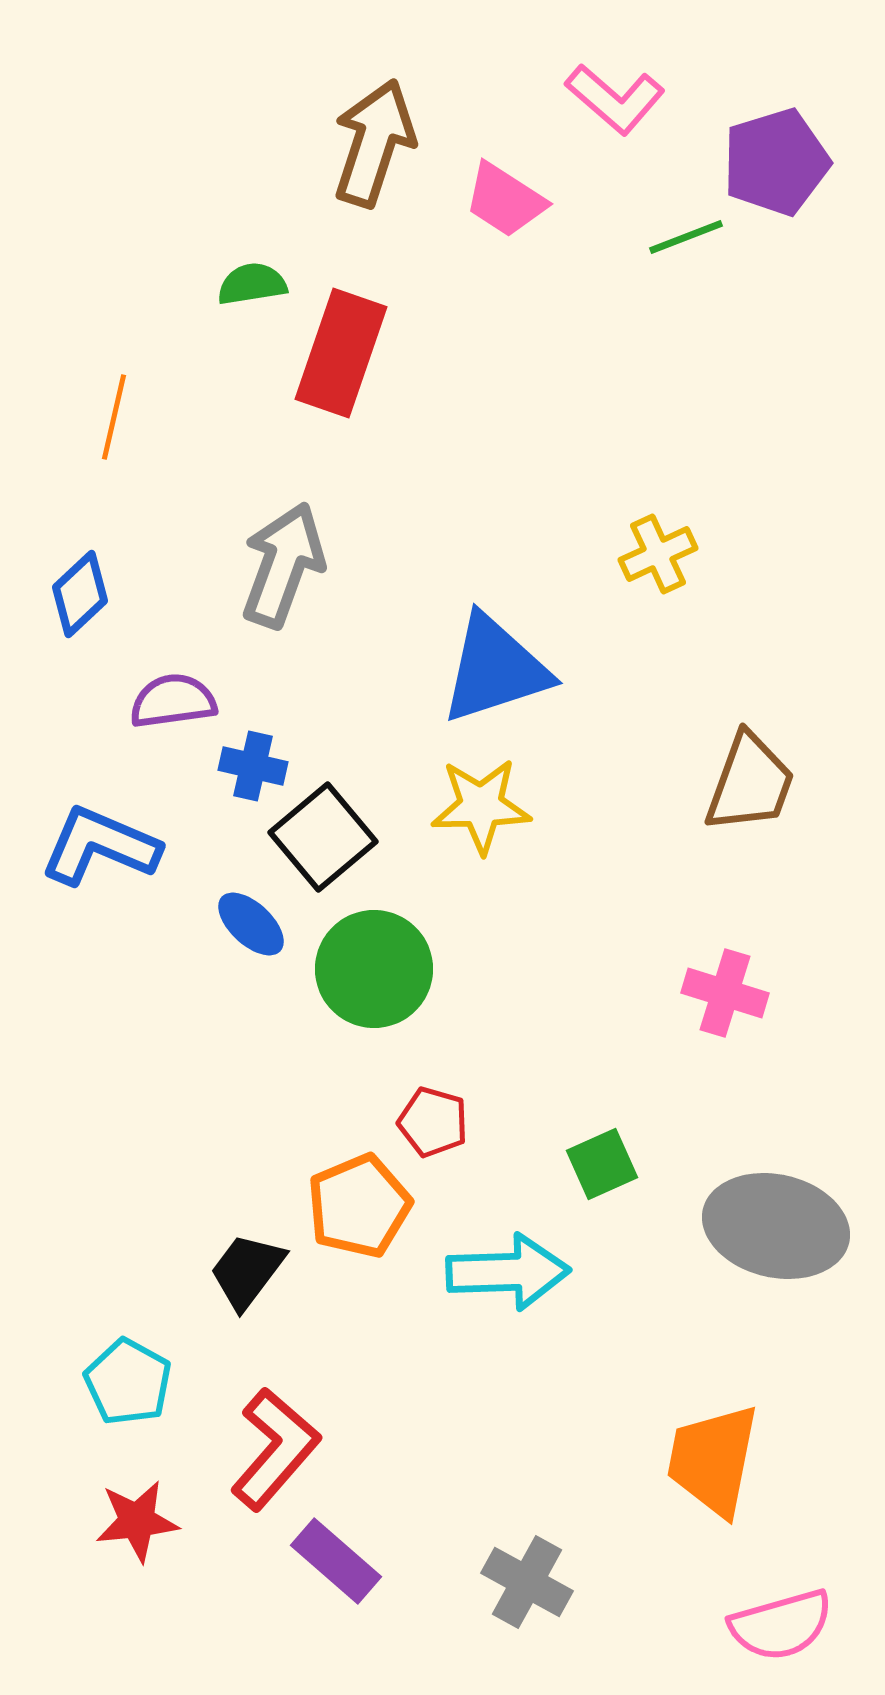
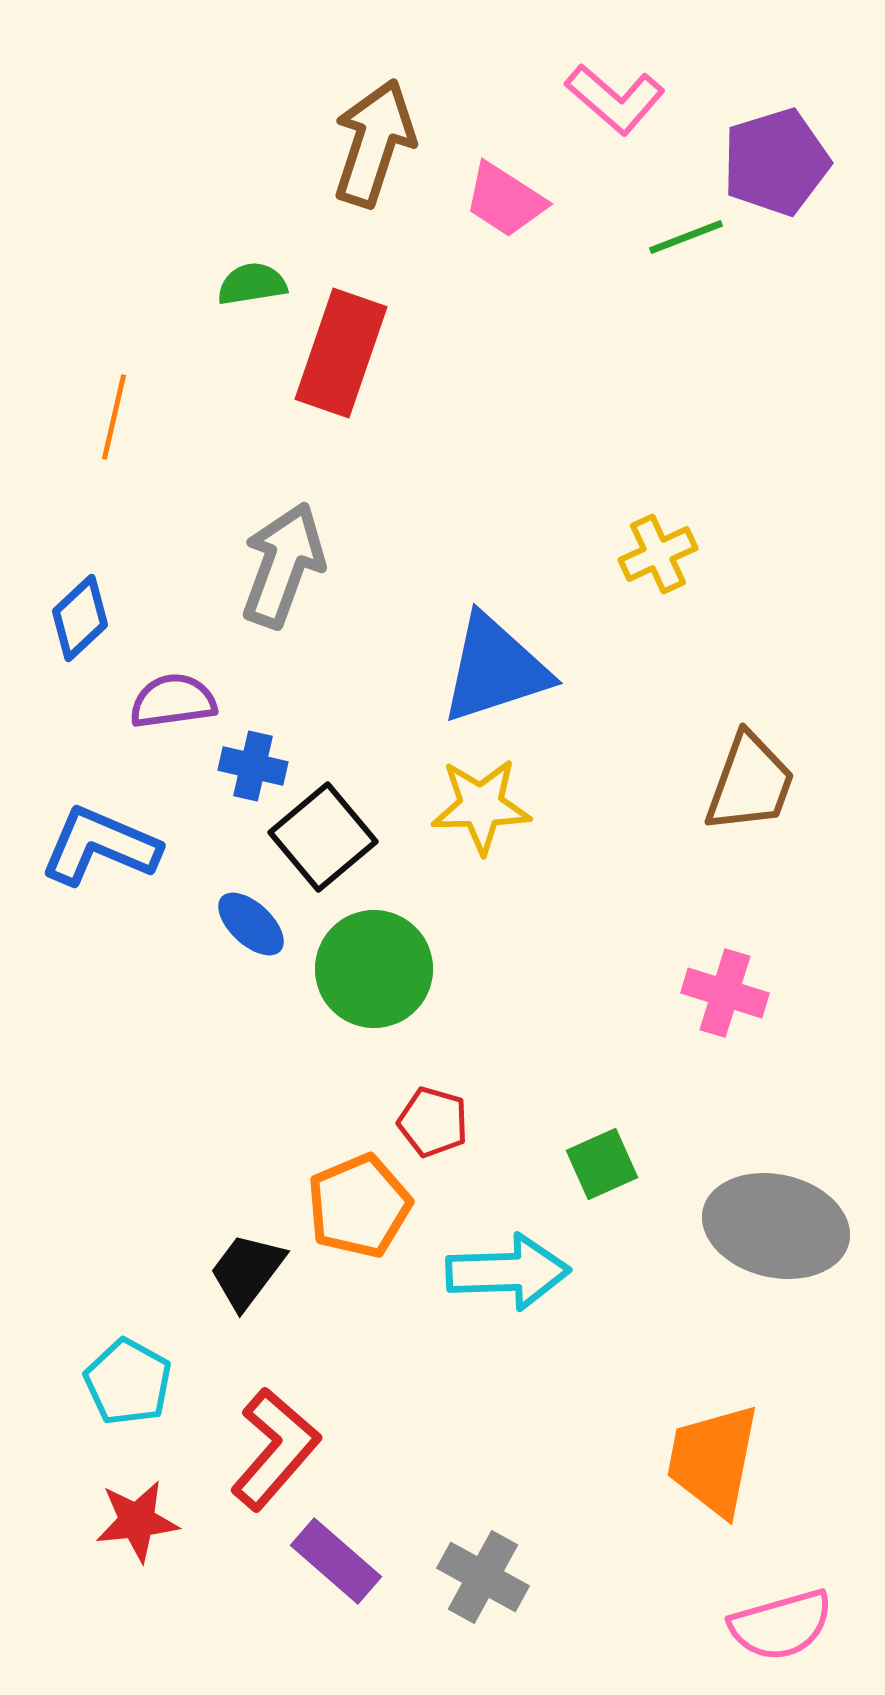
blue diamond: moved 24 px down
gray cross: moved 44 px left, 5 px up
